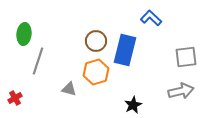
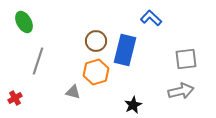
green ellipse: moved 12 px up; rotated 35 degrees counterclockwise
gray square: moved 2 px down
gray triangle: moved 4 px right, 3 px down
